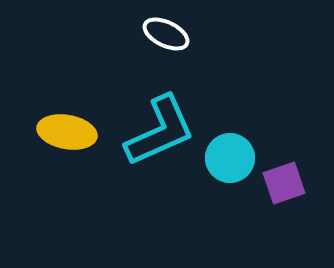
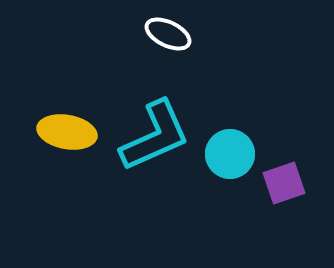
white ellipse: moved 2 px right
cyan L-shape: moved 5 px left, 5 px down
cyan circle: moved 4 px up
